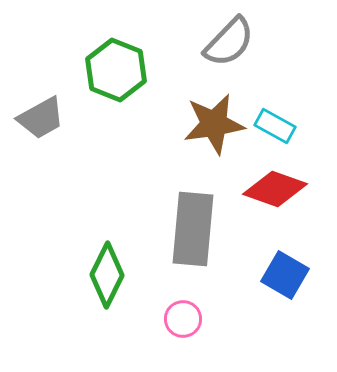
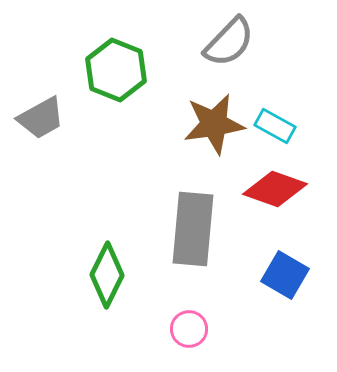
pink circle: moved 6 px right, 10 px down
